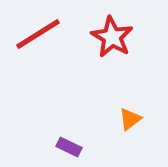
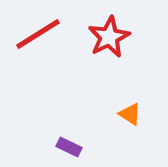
red star: moved 3 px left; rotated 15 degrees clockwise
orange triangle: moved 5 px up; rotated 50 degrees counterclockwise
